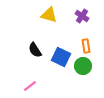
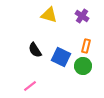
orange rectangle: rotated 24 degrees clockwise
